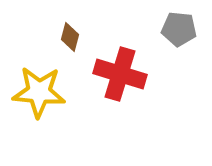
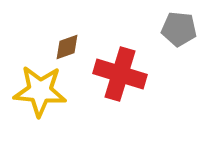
brown diamond: moved 3 px left, 10 px down; rotated 56 degrees clockwise
yellow star: moved 1 px right, 1 px up
